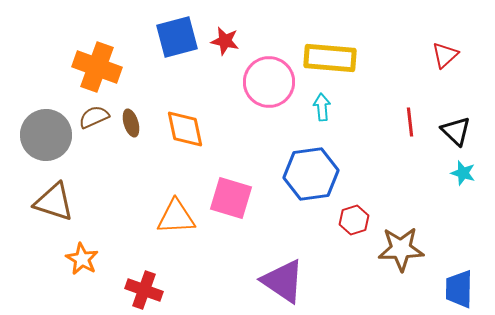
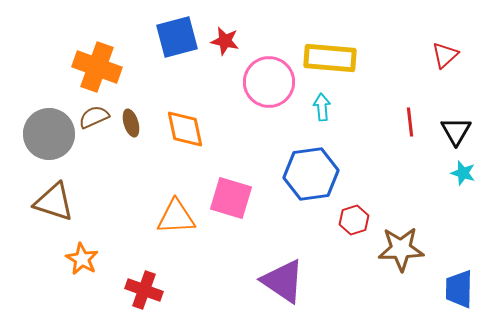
black triangle: rotated 16 degrees clockwise
gray circle: moved 3 px right, 1 px up
